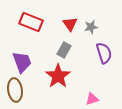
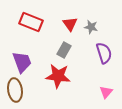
gray star: rotated 24 degrees clockwise
red star: rotated 30 degrees counterclockwise
pink triangle: moved 14 px right, 7 px up; rotated 32 degrees counterclockwise
